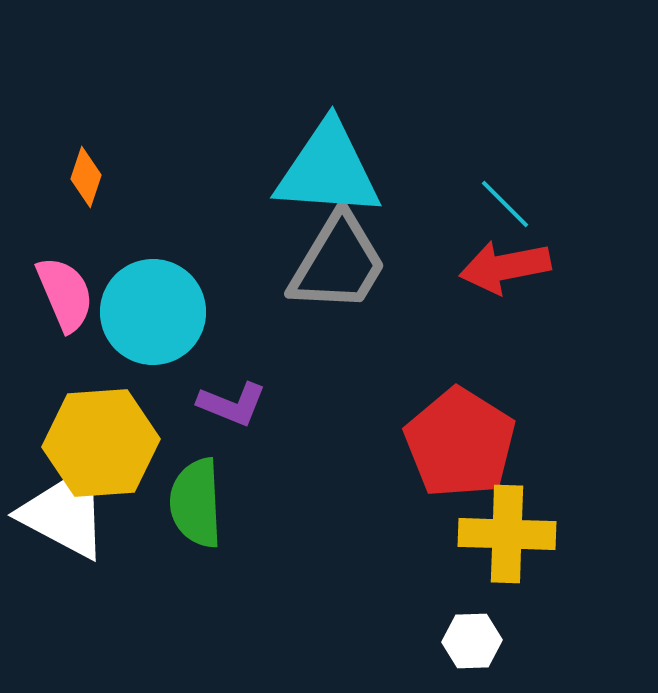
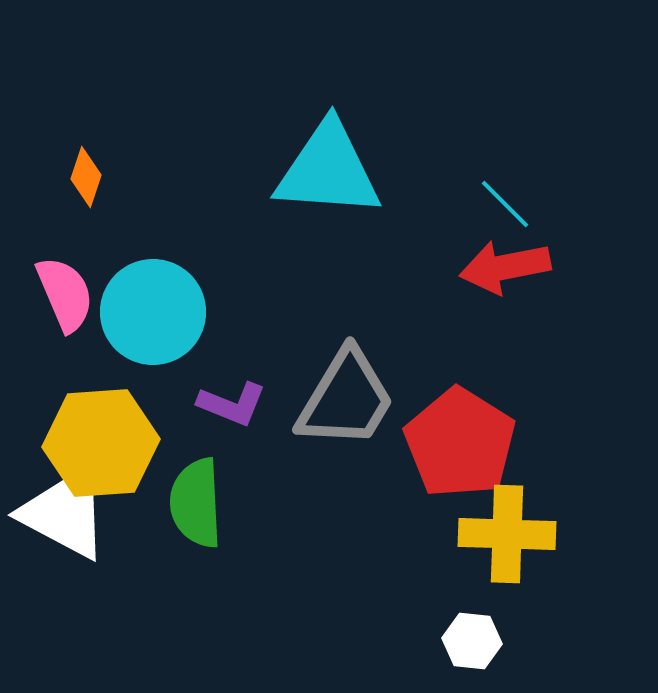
gray trapezoid: moved 8 px right, 136 px down
white hexagon: rotated 8 degrees clockwise
